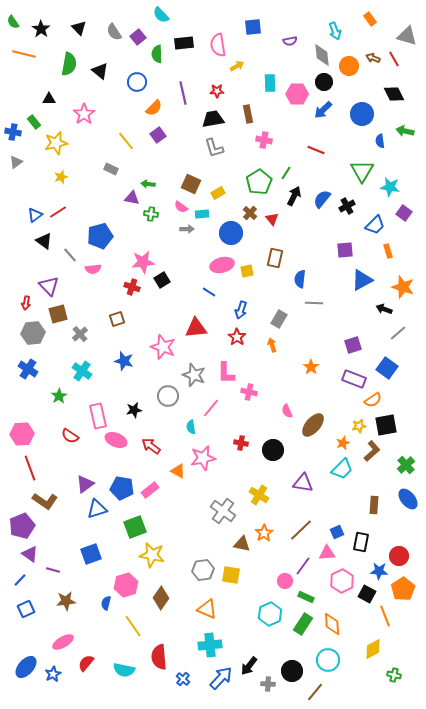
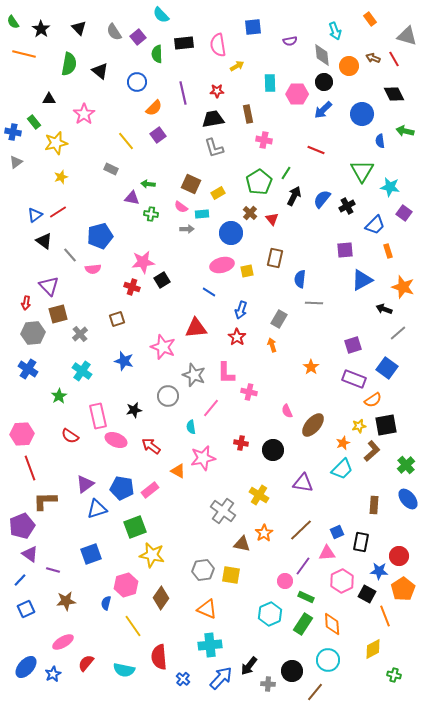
brown L-shape at (45, 501): rotated 145 degrees clockwise
